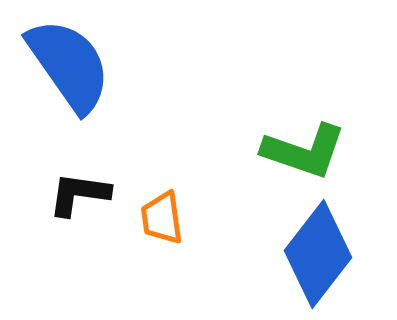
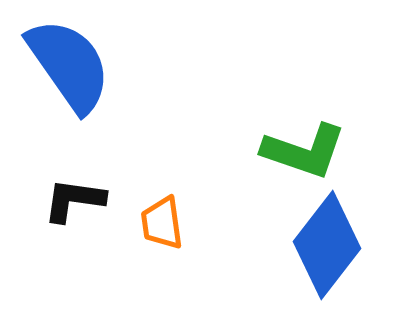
black L-shape: moved 5 px left, 6 px down
orange trapezoid: moved 5 px down
blue diamond: moved 9 px right, 9 px up
